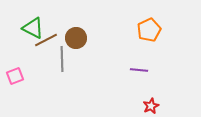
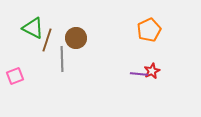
brown line: moved 1 px right; rotated 45 degrees counterclockwise
purple line: moved 4 px down
red star: moved 1 px right, 35 px up
